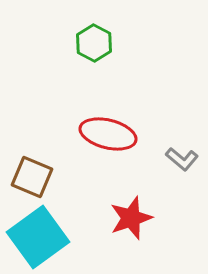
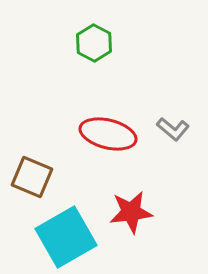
gray L-shape: moved 9 px left, 30 px up
red star: moved 6 px up; rotated 12 degrees clockwise
cyan square: moved 28 px right; rotated 6 degrees clockwise
